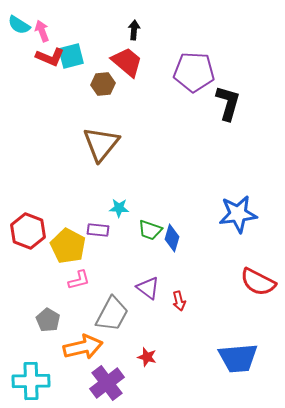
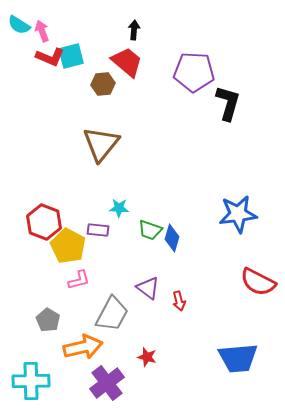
red hexagon: moved 16 px right, 9 px up
